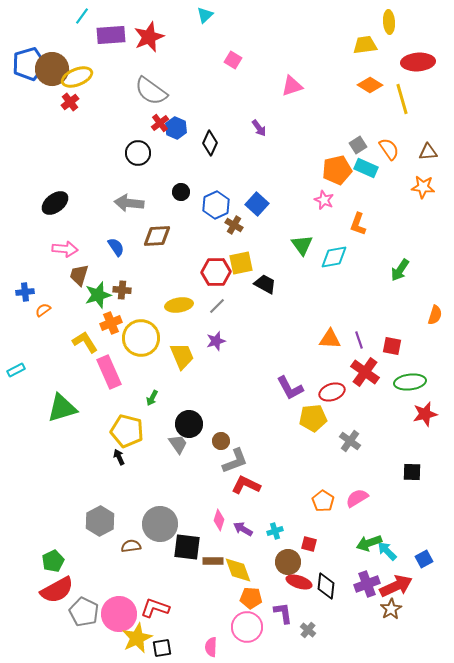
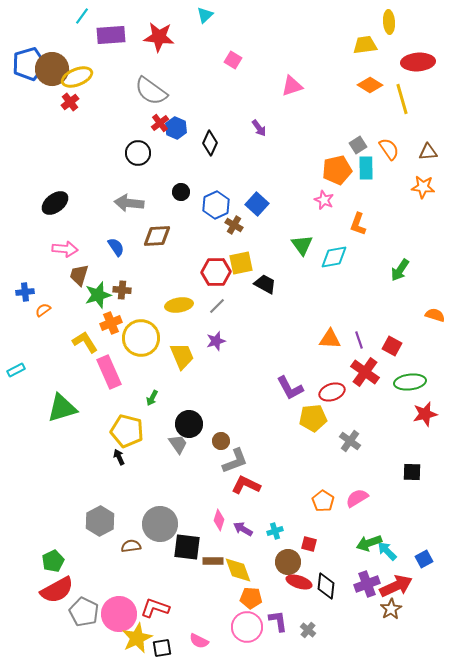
red star at (149, 37): moved 10 px right; rotated 28 degrees clockwise
cyan rectangle at (366, 168): rotated 65 degrees clockwise
orange semicircle at (435, 315): rotated 90 degrees counterclockwise
red square at (392, 346): rotated 18 degrees clockwise
purple L-shape at (283, 613): moved 5 px left, 8 px down
pink semicircle at (211, 647): moved 12 px left, 6 px up; rotated 66 degrees counterclockwise
